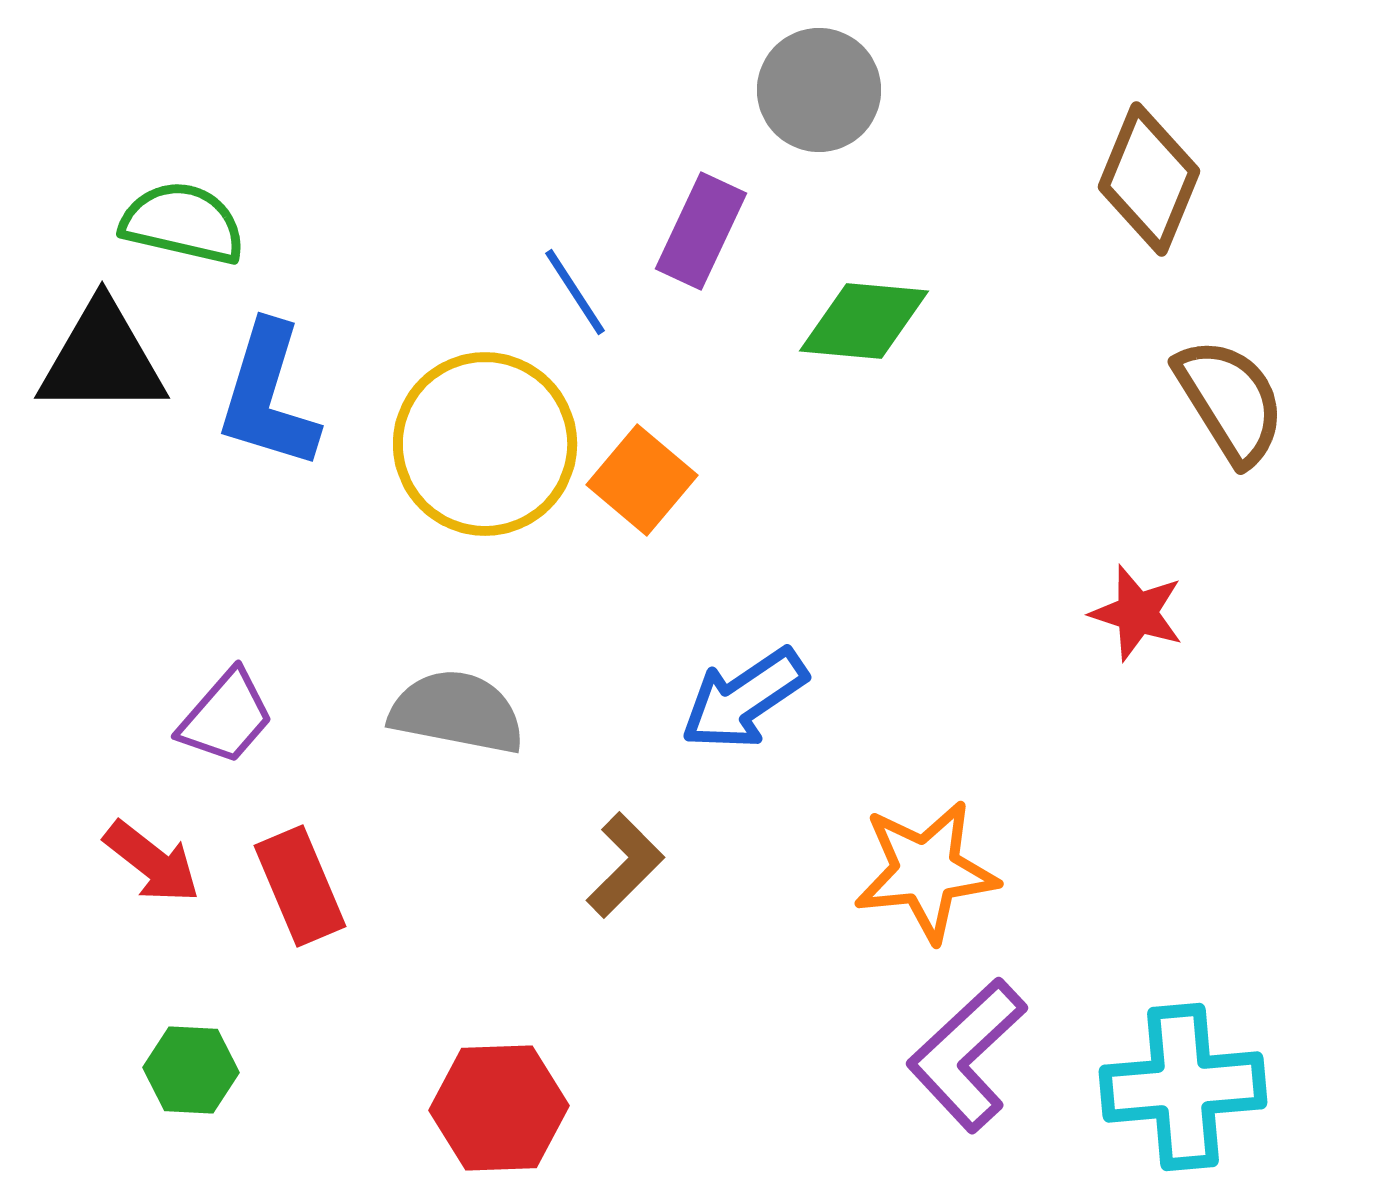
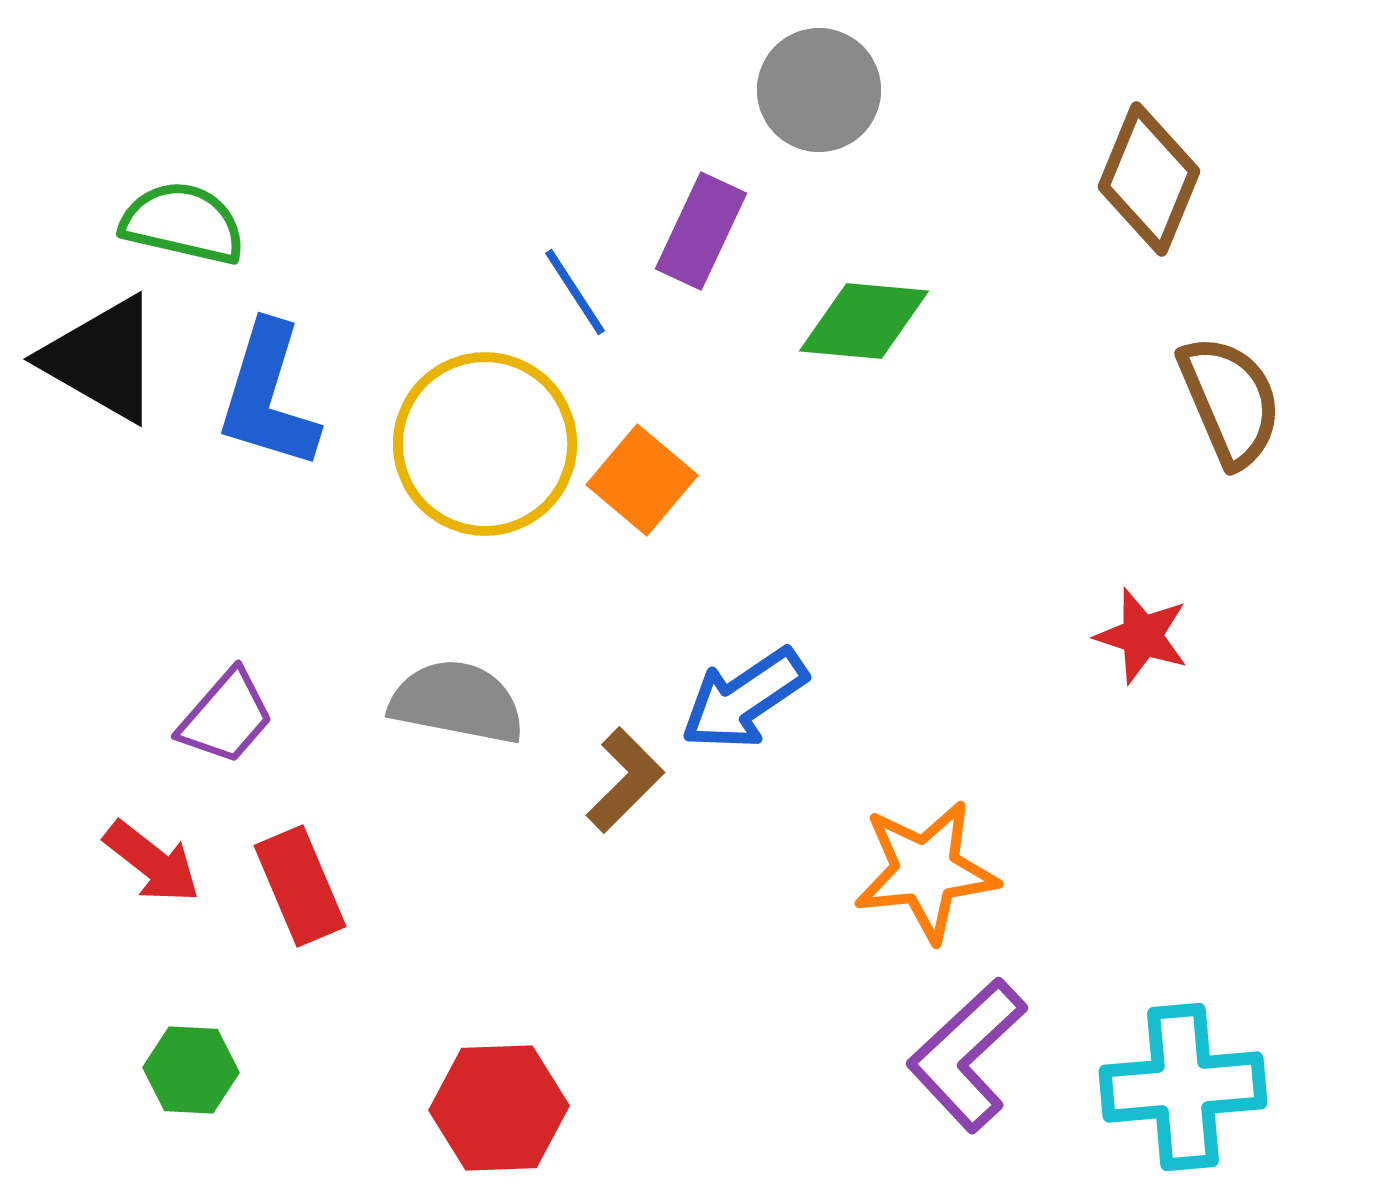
black triangle: rotated 30 degrees clockwise
brown semicircle: rotated 9 degrees clockwise
red star: moved 5 px right, 23 px down
gray semicircle: moved 10 px up
brown L-shape: moved 85 px up
